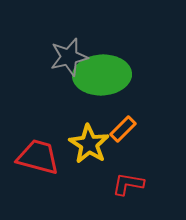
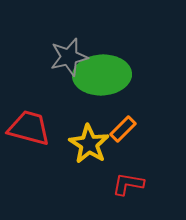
red trapezoid: moved 9 px left, 29 px up
